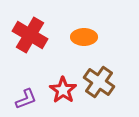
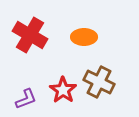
brown cross: rotated 8 degrees counterclockwise
